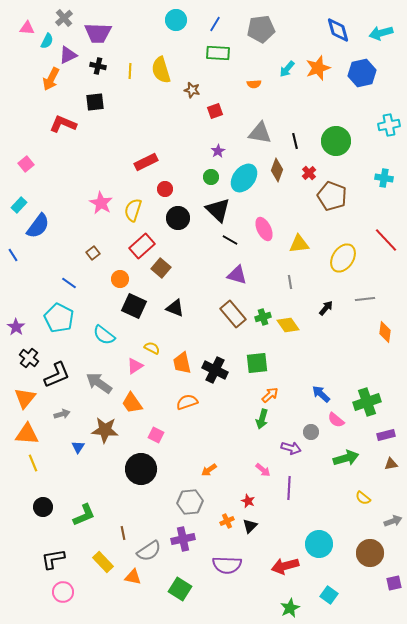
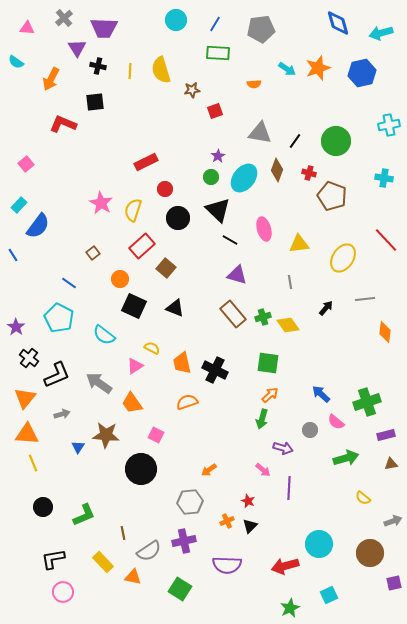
blue diamond at (338, 30): moved 7 px up
purple trapezoid at (98, 33): moved 6 px right, 5 px up
cyan semicircle at (47, 41): moved 31 px left, 21 px down; rotated 98 degrees clockwise
purple triangle at (68, 55): moved 9 px right, 7 px up; rotated 36 degrees counterclockwise
cyan arrow at (287, 69): rotated 96 degrees counterclockwise
brown star at (192, 90): rotated 21 degrees counterclockwise
black line at (295, 141): rotated 49 degrees clockwise
purple star at (218, 151): moved 5 px down
red cross at (309, 173): rotated 32 degrees counterclockwise
pink ellipse at (264, 229): rotated 10 degrees clockwise
brown square at (161, 268): moved 5 px right
green square at (257, 363): moved 11 px right; rotated 15 degrees clockwise
pink semicircle at (336, 420): moved 2 px down
brown star at (105, 430): moved 1 px right, 5 px down
gray circle at (311, 432): moved 1 px left, 2 px up
purple arrow at (291, 448): moved 8 px left
purple cross at (183, 539): moved 1 px right, 2 px down
cyan square at (329, 595): rotated 30 degrees clockwise
